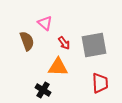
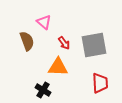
pink triangle: moved 1 px left, 1 px up
